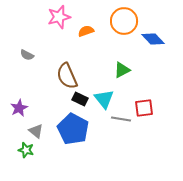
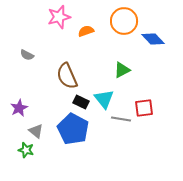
black rectangle: moved 1 px right, 3 px down
